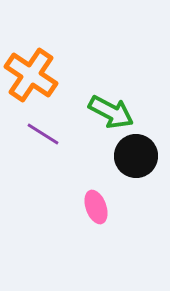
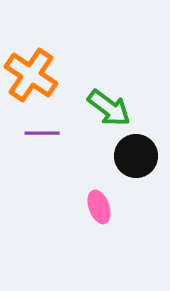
green arrow: moved 2 px left, 4 px up; rotated 9 degrees clockwise
purple line: moved 1 px left, 1 px up; rotated 32 degrees counterclockwise
pink ellipse: moved 3 px right
